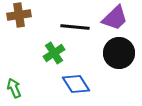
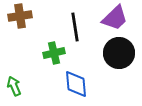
brown cross: moved 1 px right, 1 px down
black line: rotated 76 degrees clockwise
green cross: rotated 20 degrees clockwise
blue diamond: rotated 28 degrees clockwise
green arrow: moved 2 px up
